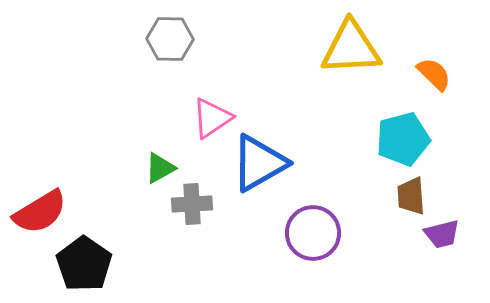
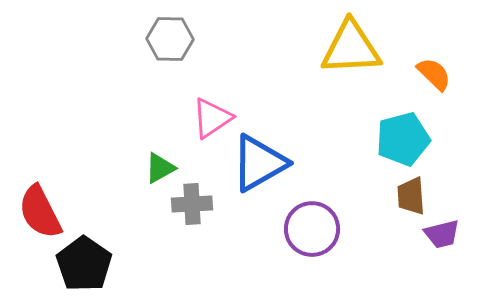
red semicircle: rotated 94 degrees clockwise
purple circle: moved 1 px left, 4 px up
